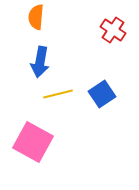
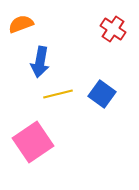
orange semicircle: moved 15 px left, 7 px down; rotated 65 degrees clockwise
red cross: moved 1 px up
blue square: rotated 20 degrees counterclockwise
pink square: rotated 27 degrees clockwise
